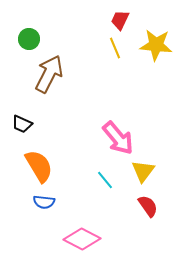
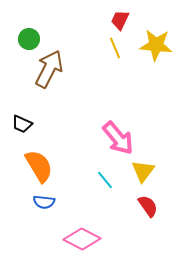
brown arrow: moved 5 px up
